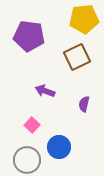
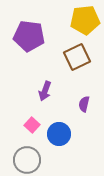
yellow pentagon: moved 1 px right, 1 px down
purple arrow: rotated 90 degrees counterclockwise
blue circle: moved 13 px up
